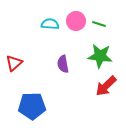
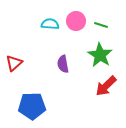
green line: moved 2 px right, 1 px down
green star: moved 1 px up; rotated 25 degrees clockwise
